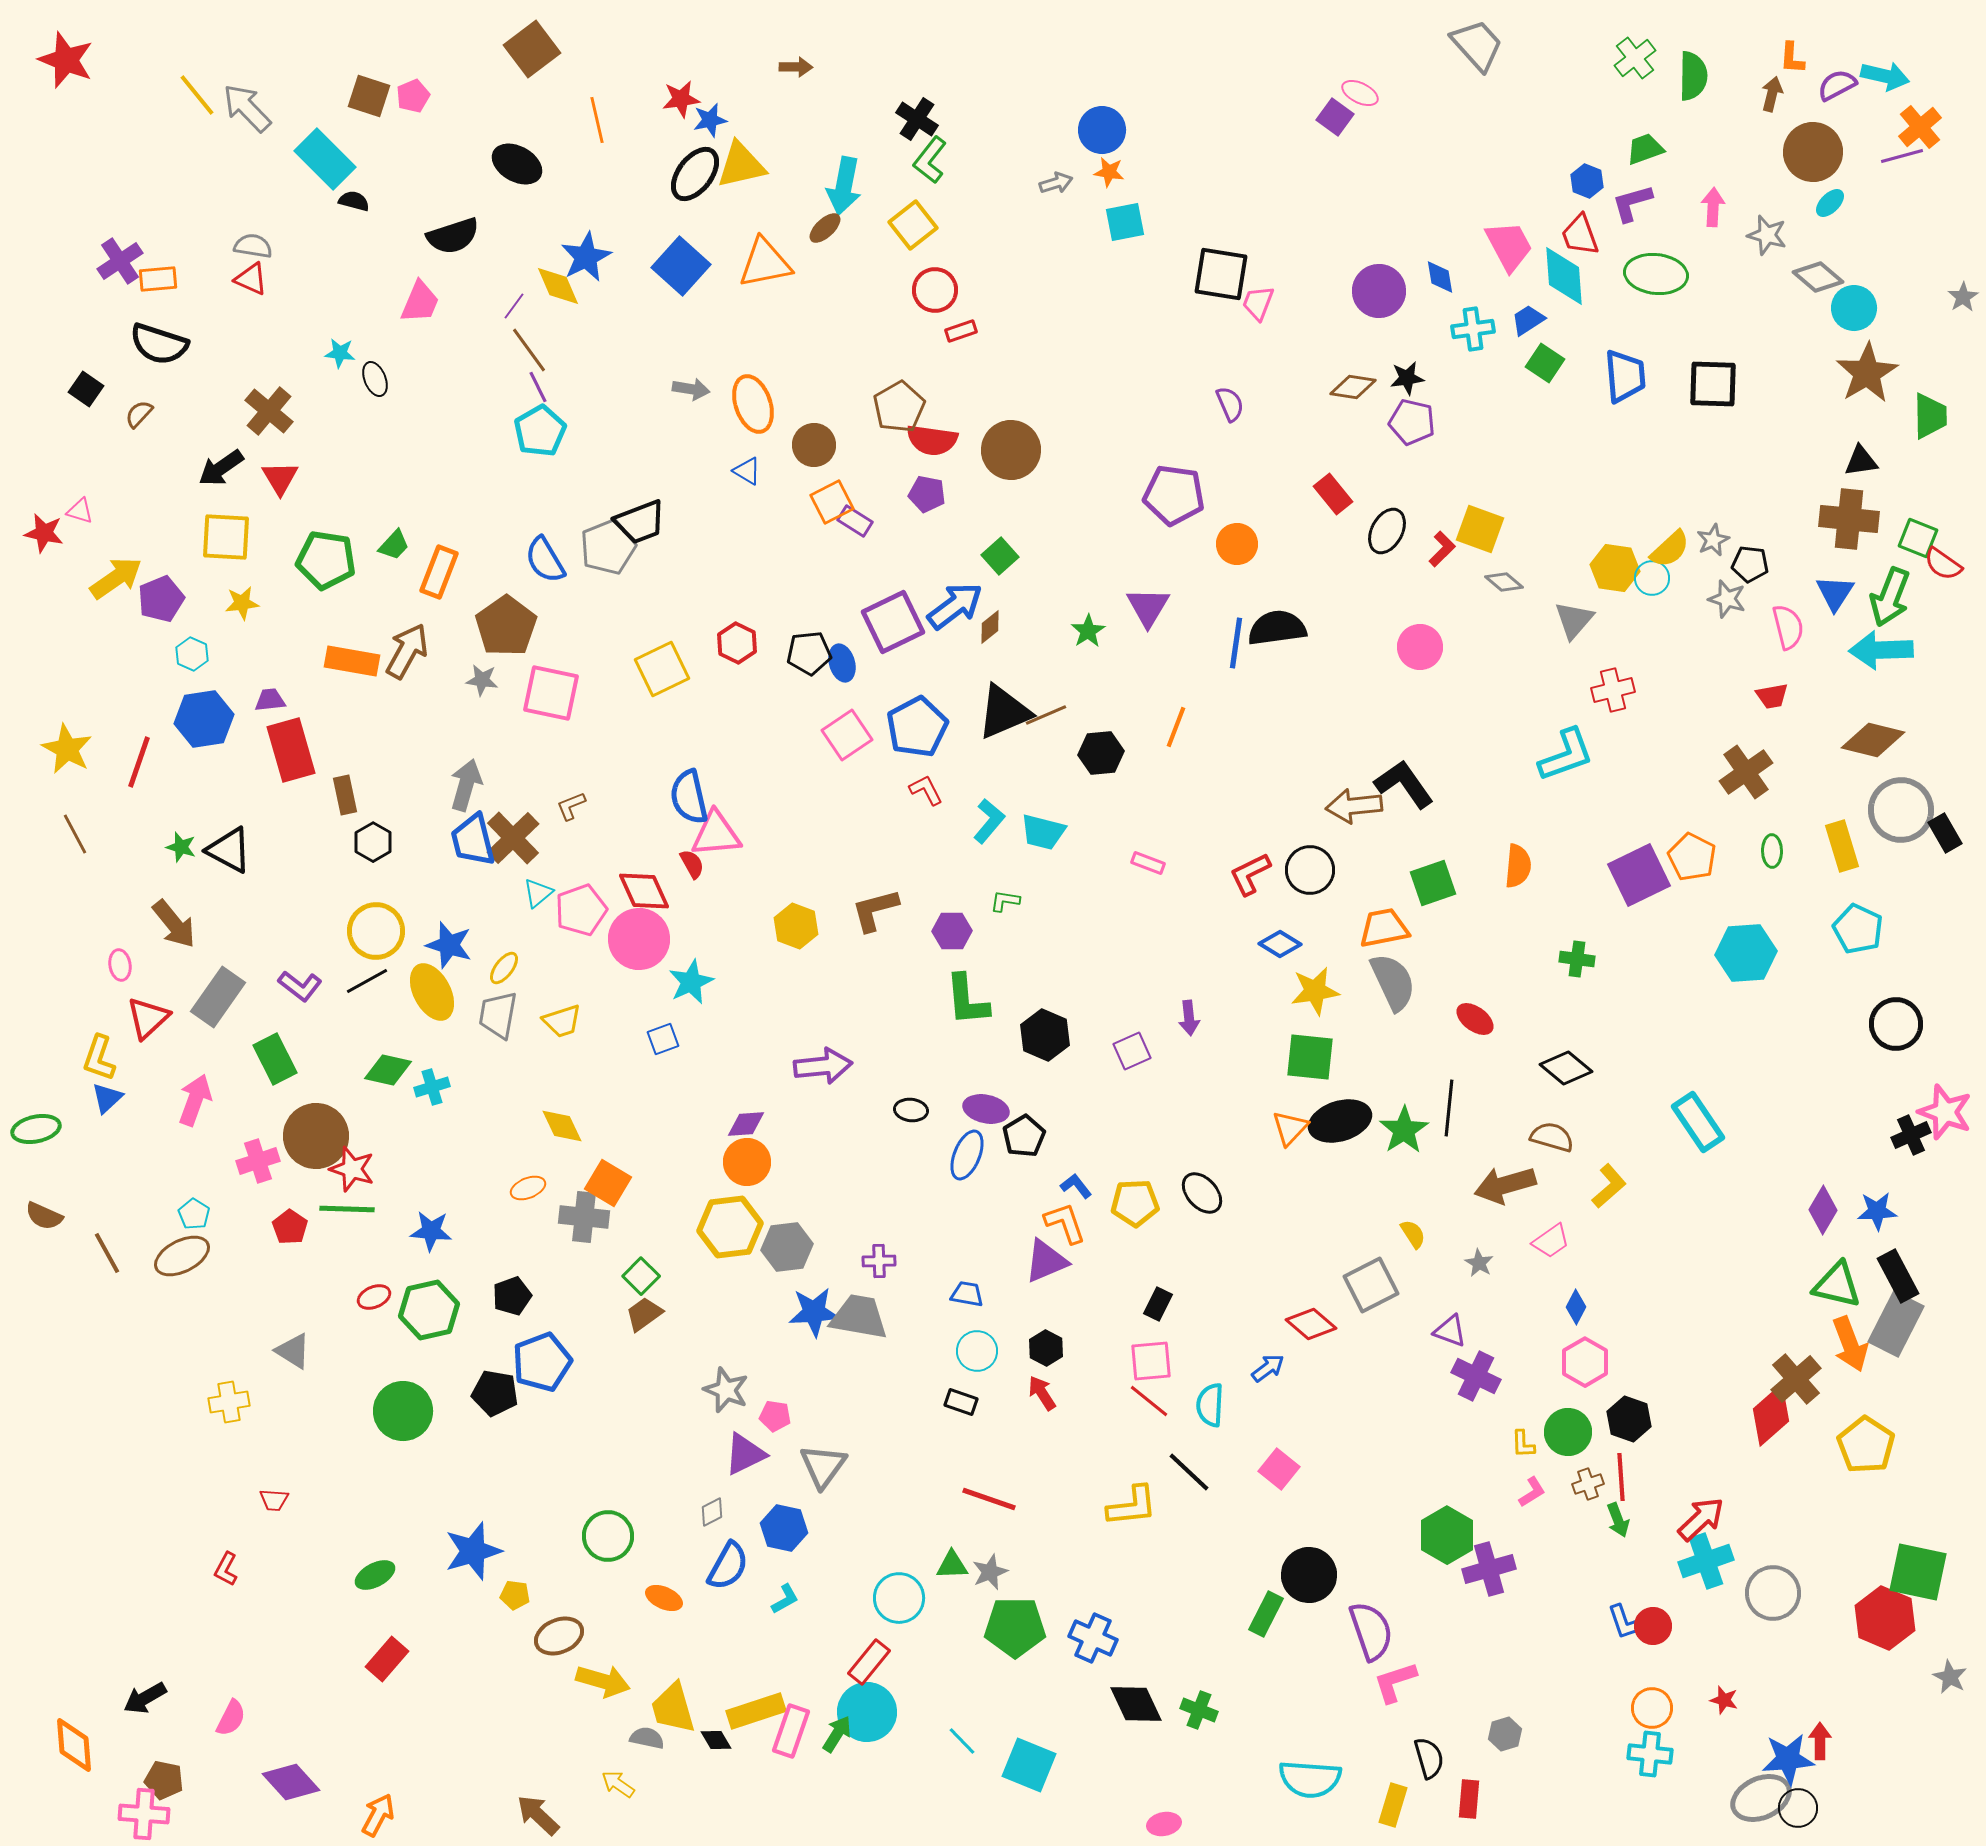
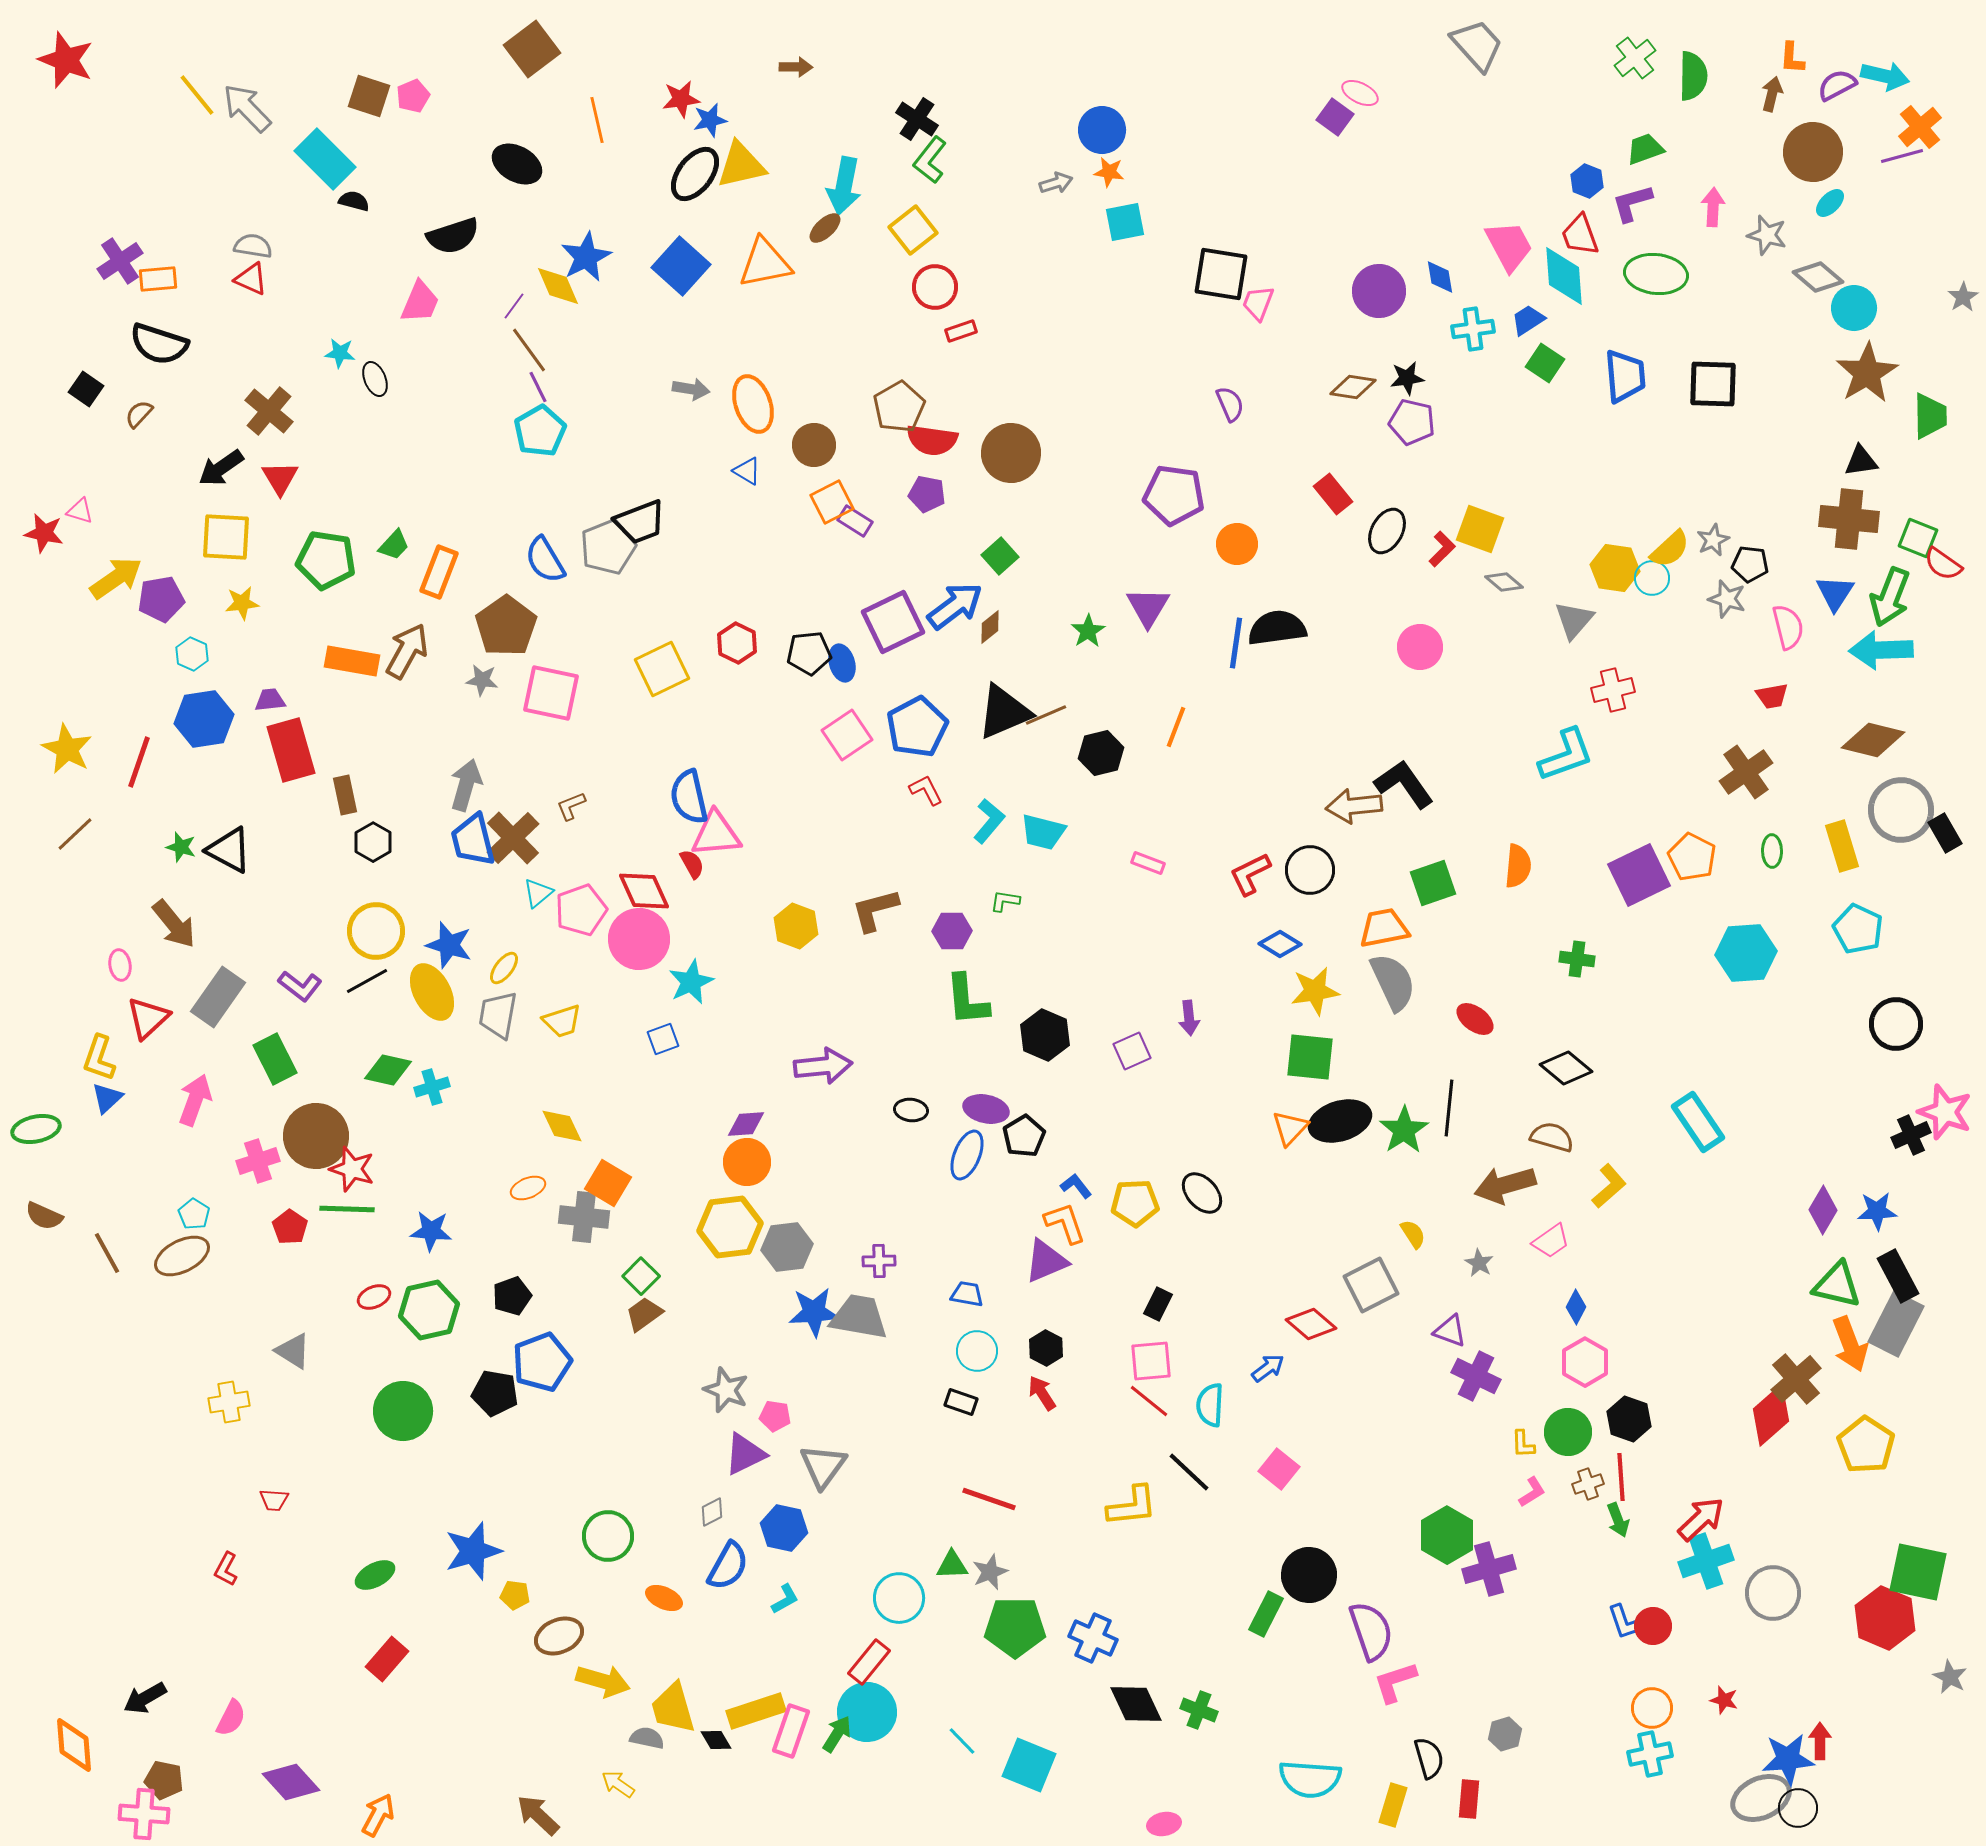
yellow square at (913, 225): moved 5 px down
red circle at (935, 290): moved 3 px up
brown circle at (1011, 450): moved 3 px down
purple pentagon at (161, 599): rotated 12 degrees clockwise
black hexagon at (1101, 753): rotated 9 degrees counterclockwise
brown line at (75, 834): rotated 75 degrees clockwise
cyan cross at (1650, 1754): rotated 18 degrees counterclockwise
